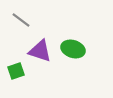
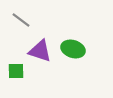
green square: rotated 18 degrees clockwise
